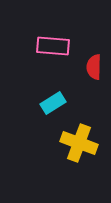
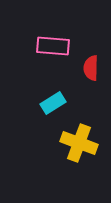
red semicircle: moved 3 px left, 1 px down
